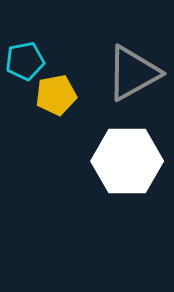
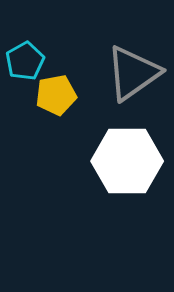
cyan pentagon: rotated 18 degrees counterclockwise
gray triangle: rotated 6 degrees counterclockwise
